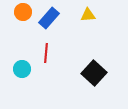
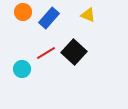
yellow triangle: rotated 28 degrees clockwise
red line: rotated 54 degrees clockwise
black square: moved 20 px left, 21 px up
